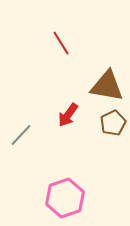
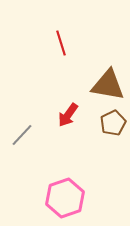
red line: rotated 15 degrees clockwise
brown triangle: moved 1 px right, 1 px up
gray line: moved 1 px right
